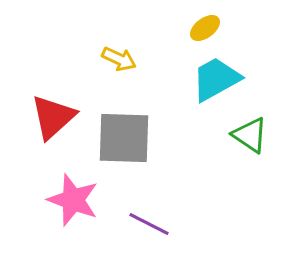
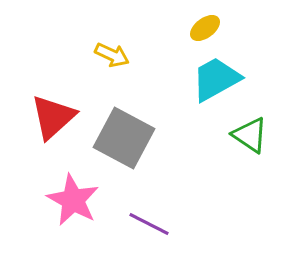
yellow arrow: moved 7 px left, 4 px up
gray square: rotated 26 degrees clockwise
pink star: rotated 8 degrees clockwise
